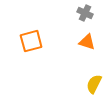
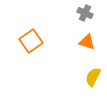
orange square: rotated 20 degrees counterclockwise
yellow semicircle: moved 1 px left, 7 px up
